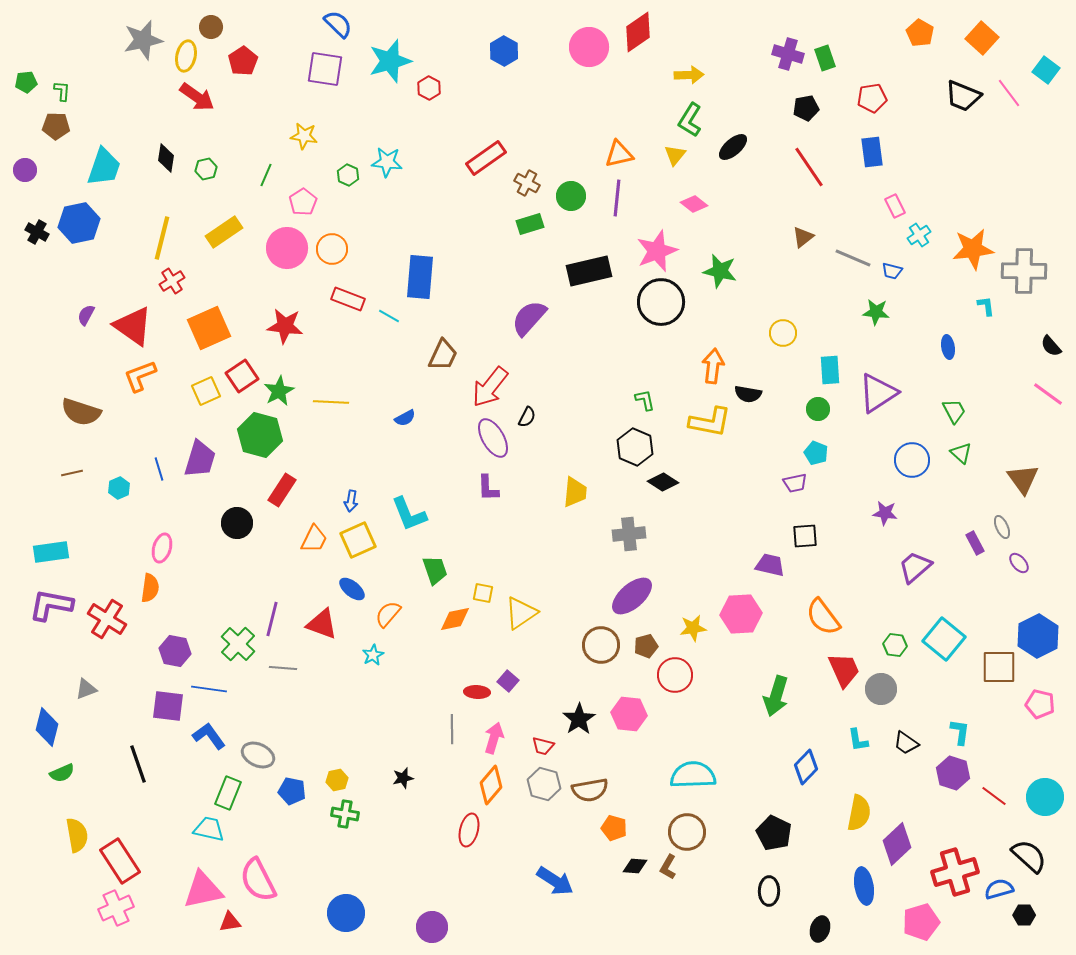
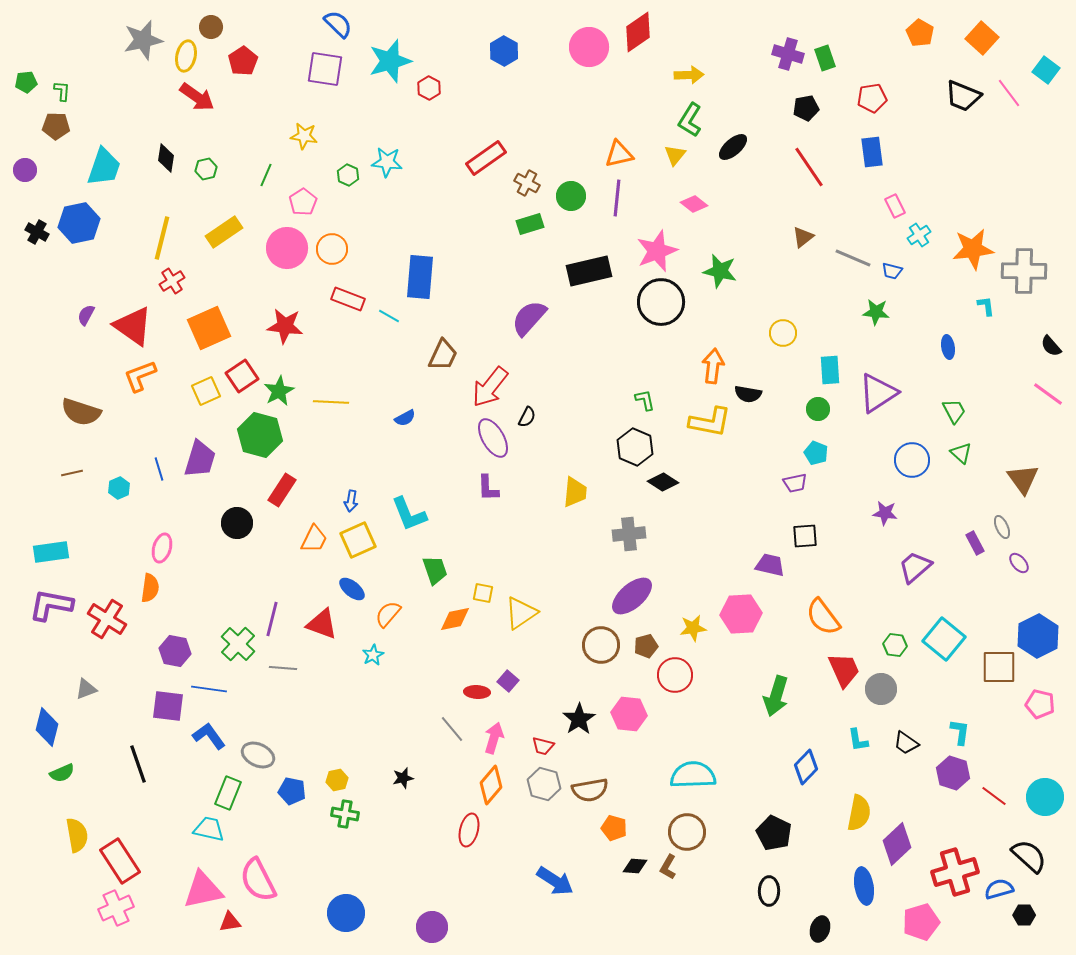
gray line at (452, 729): rotated 40 degrees counterclockwise
